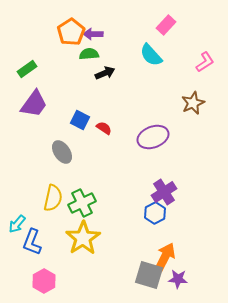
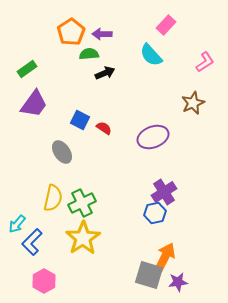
purple arrow: moved 9 px right
blue hexagon: rotated 15 degrees clockwise
blue L-shape: rotated 24 degrees clockwise
purple star: moved 3 px down; rotated 12 degrees counterclockwise
